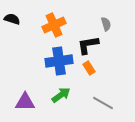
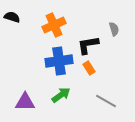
black semicircle: moved 2 px up
gray semicircle: moved 8 px right, 5 px down
gray line: moved 3 px right, 2 px up
